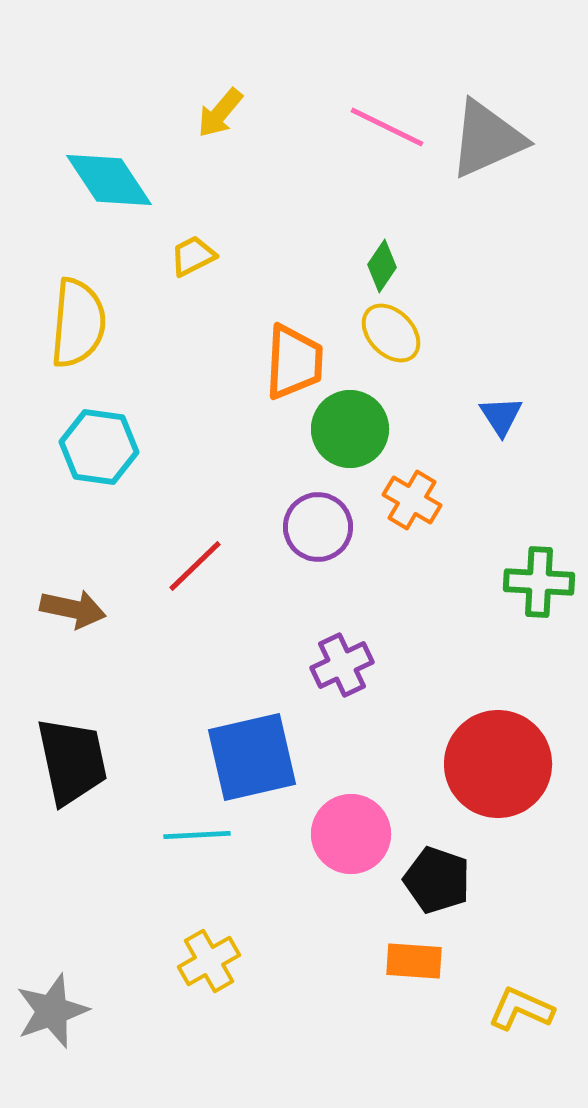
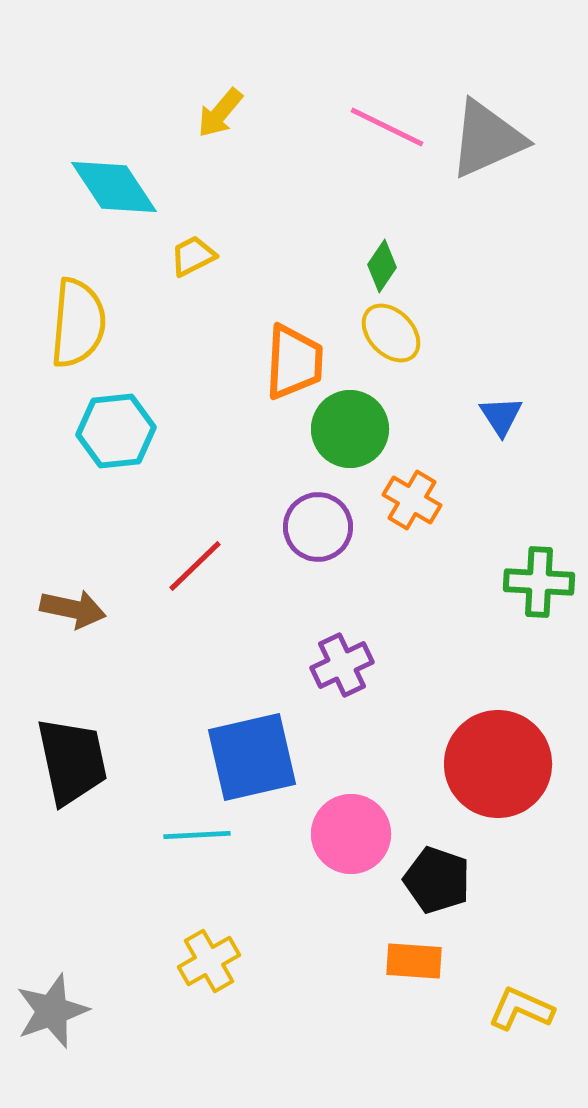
cyan diamond: moved 5 px right, 7 px down
cyan hexagon: moved 17 px right, 16 px up; rotated 14 degrees counterclockwise
